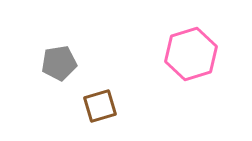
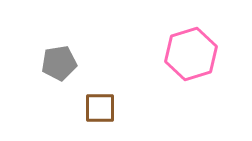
brown square: moved 2 px down; rotated 16 degrees clockwise
